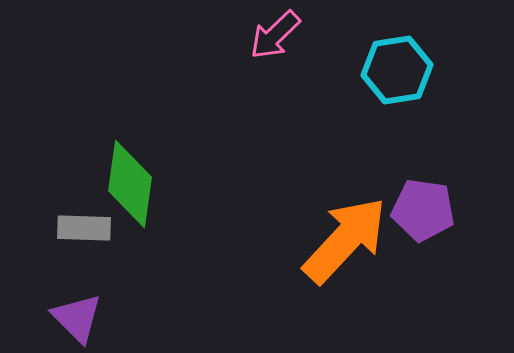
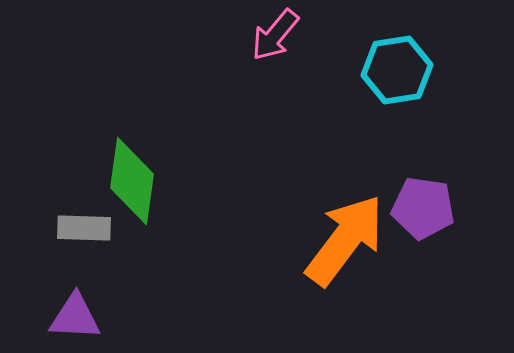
pink arrow: rotated 6 degrees counterclockwise
green diamond: moved 2 px right, 3 px up
purple pentagon: moved 2 px up
orange arrow: rotated 6 degrees counterclockwise
purple triangle: moved 2 px left, 1 px up; rotated 42 degrees counterclockwise
